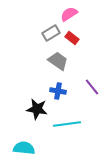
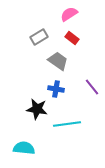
gray rectangle: moved 12 px left, 4 px down
blue cross: moved 2 px left, 2 px up
